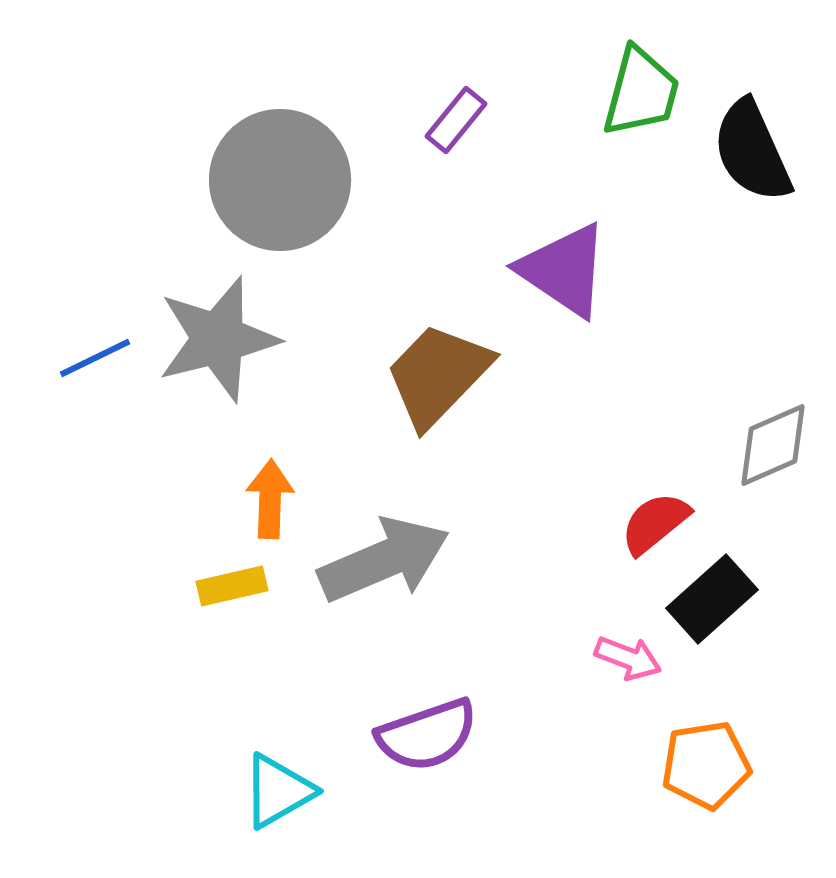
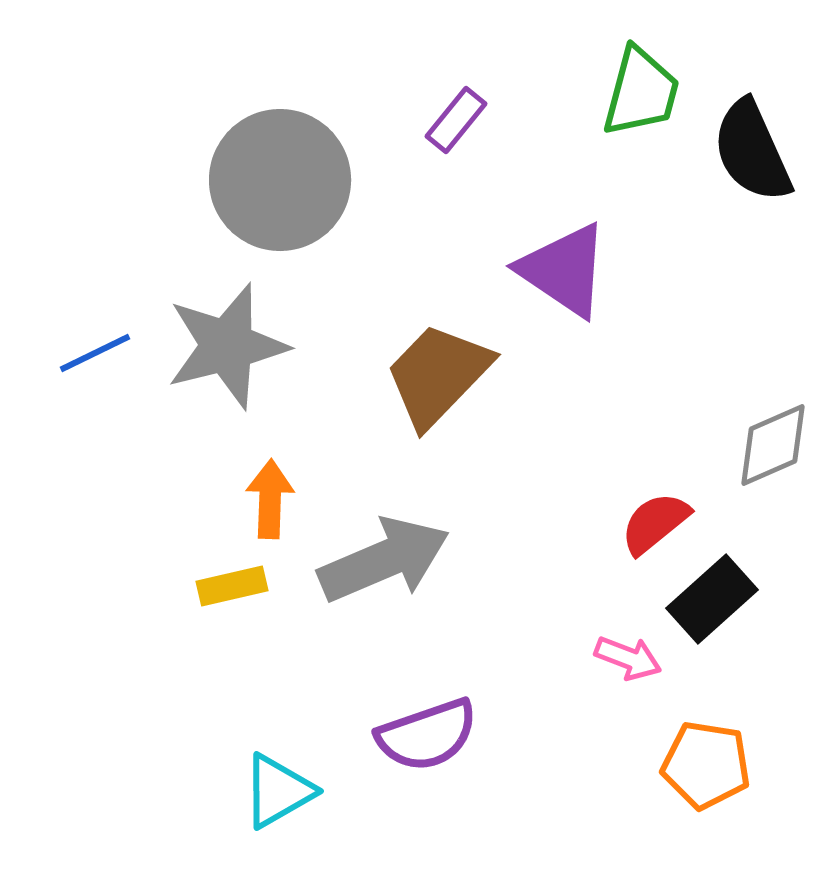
gray star: moved 9 px right, 7 px down
blue line: moved 5 px up
orange pentagon: rotated 18 degrees clockwise
